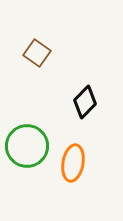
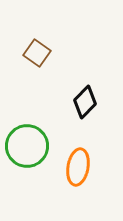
orange ellipse: moved 5 px right, 4 px down
